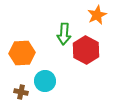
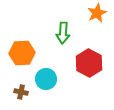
orange star: moved 2 px up
green arrow: moved 1 px left, 1 px up
red hexagon: moved 3 px right, 13 px down
cyan circle: moved 1 px right, 2 px up
